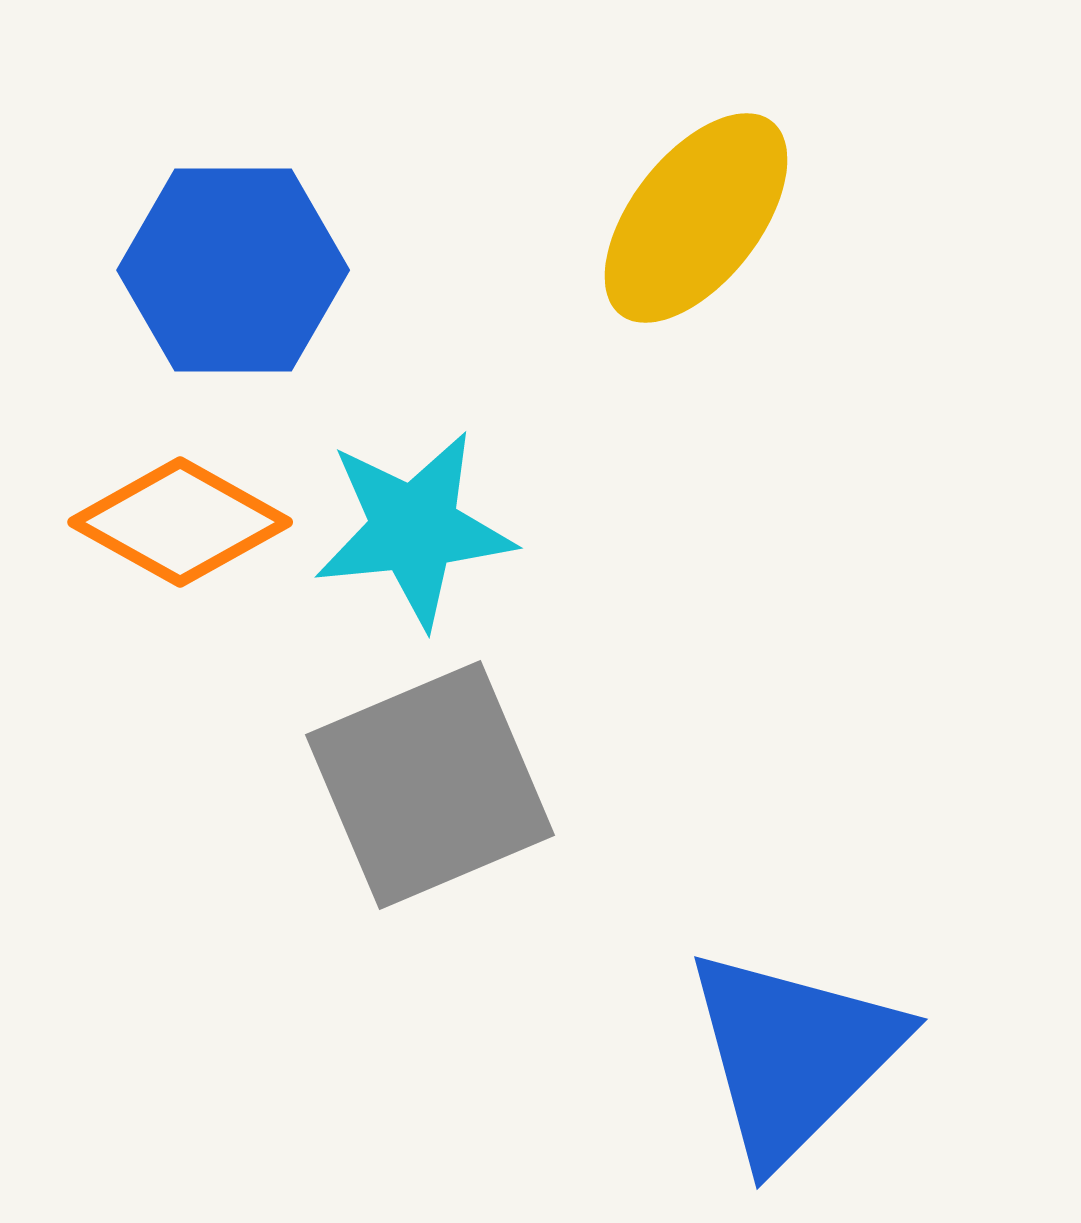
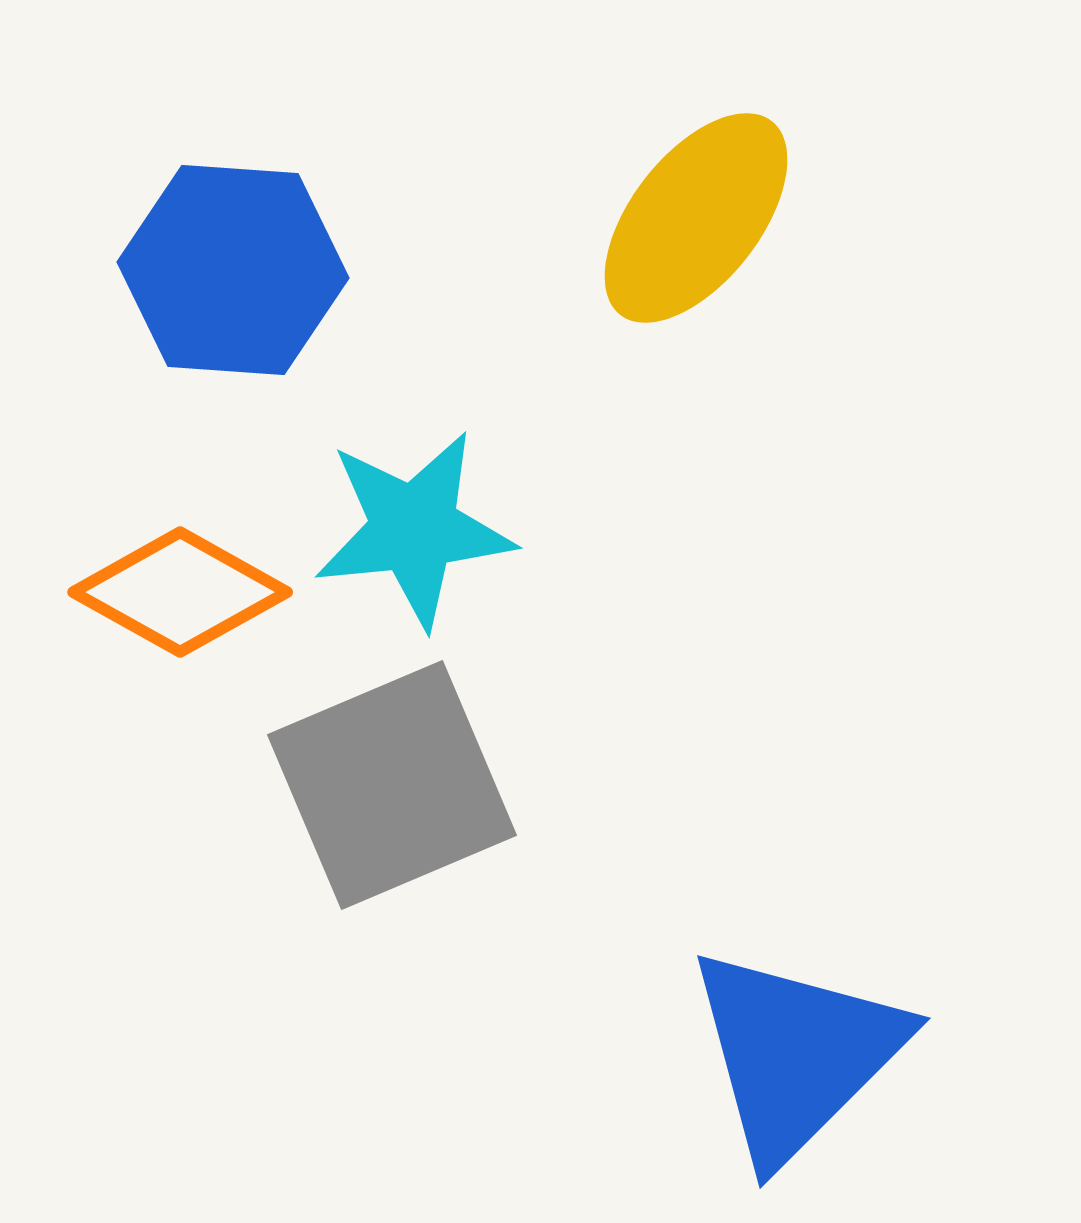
blue hexagon: rotated 4 degrees clockwise
orange diamond: moved 70 px down
gray square: moved 38 px left
blue triangle: moved 3 px right, 1 px up
